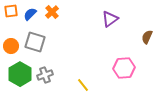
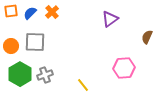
blue semicircle: moved 1 px up
gray square: rotated 15 degrees counterclockwise
